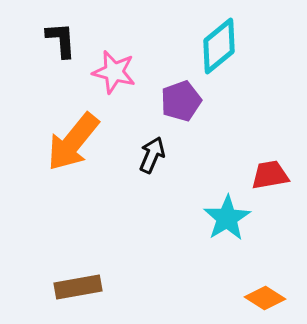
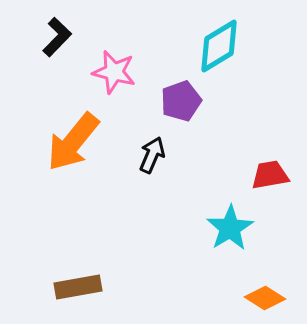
black L-shape: moved 4 px left, 3 px up; rotated 48 degrees clockwise
cyan diamond: rotated 8 degrees clockwise
cyan star: moved 3 px right, 10 px down
